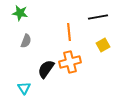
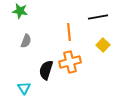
green star: moved 2 px up
yellow square: rotated 16 degrees counterclockwise
black semicircle: moved 1 px down; rotated 18 degrees counterclockwise
